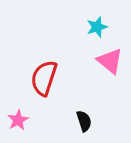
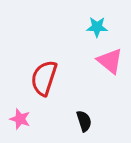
cyan star: rotated 20 degrees clockwise
pink star: moved 2 px right, 1 px up; rotated 25 degrees counterclockwise
